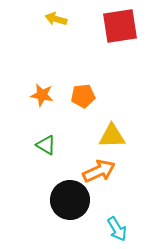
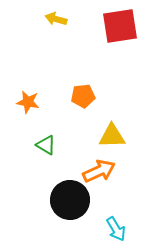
orange star: moved 14 px left, 7 px down
cyan arrow: moved 1 px left
